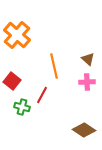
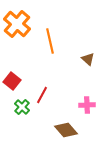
orange cross: moved 11 px up
orange line: moved 4 px left, 25 px up
pink cross: moved 23 px down
green cross: rotated 28 degrees clockwise
brown diamond: moved 18 px left; rotated 15 degrees clockwise
